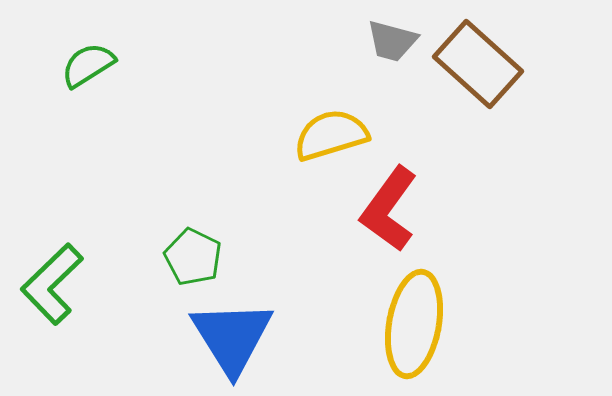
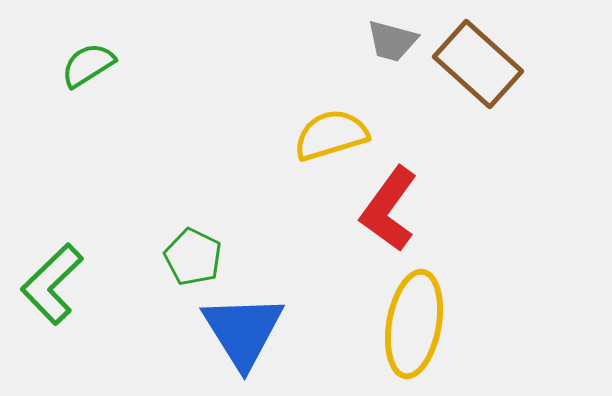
blue triangle: moved 11 px right, 6 px up
